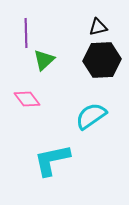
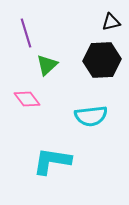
black triangle: moved 13 px right, 5 px up
purple line: rotated 16 degrees counterclockwise
green triangle: moved 3 px right, 5 px down
cyan semicircle: rotated 152 degrees counterclockwise
cyan L-shape: moved 1 px down; rotated 21 degrees clockwise
